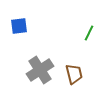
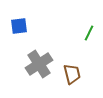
gray cross: moved 1 px left, 6 px up
brown trapezoid: moved 2 px left
